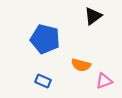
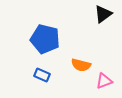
black triangle: moved 10 px right, 2 px up
blue rectangle: moved 1 px left, 6 px up
